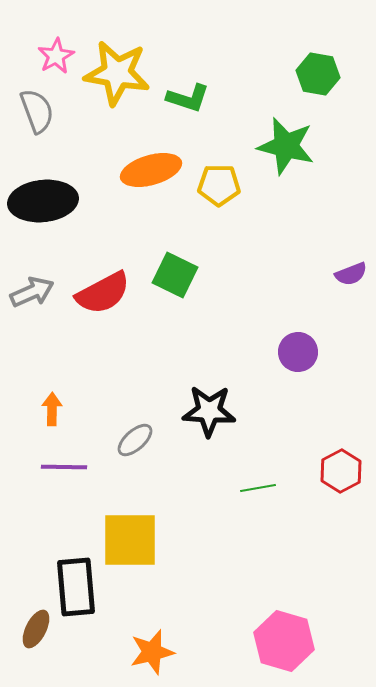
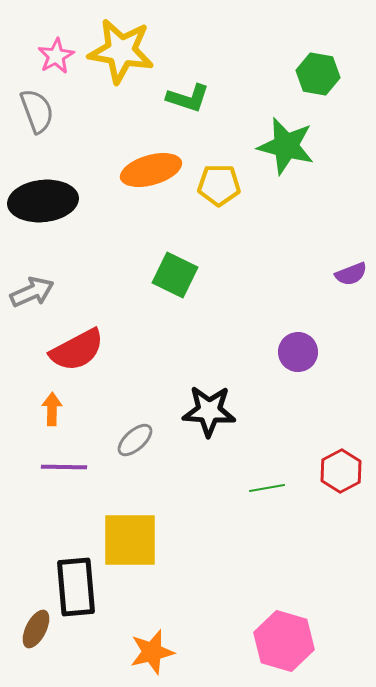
yellow star: moved 4 px right, 22 px up
red semicircle: moved 26 px left, 57 px down
green line: moved 9 px right
